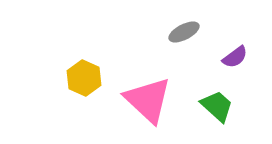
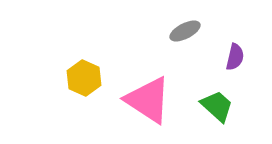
gray ellipse: moved 1 px right, 1 px up
purple semicircle: rotated 40 degrees counterclockwise
pink triangle: rotated 10 degrees counterclockwise
